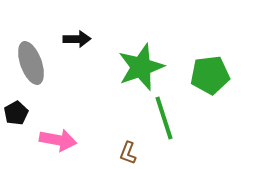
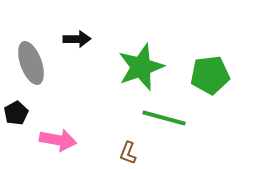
green line: rotated 57 degrees counterclockwise
